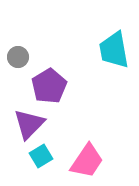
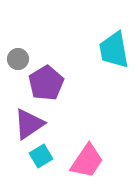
gray circle: moved 2 px down
purple pentagon: moved 3 px left, 3 px up
purple triangle: rotated 12 degrees clockwise
